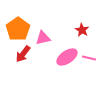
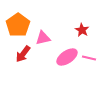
orange pentagon: moved 4 px up
